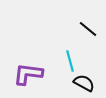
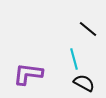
cyan line: moved 4 px right, 2 px up
